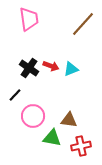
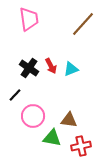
red arrow: rotated 42 degrees clockwise
